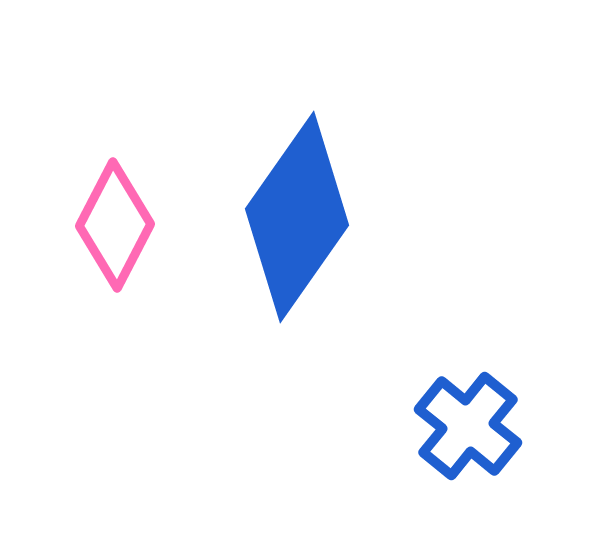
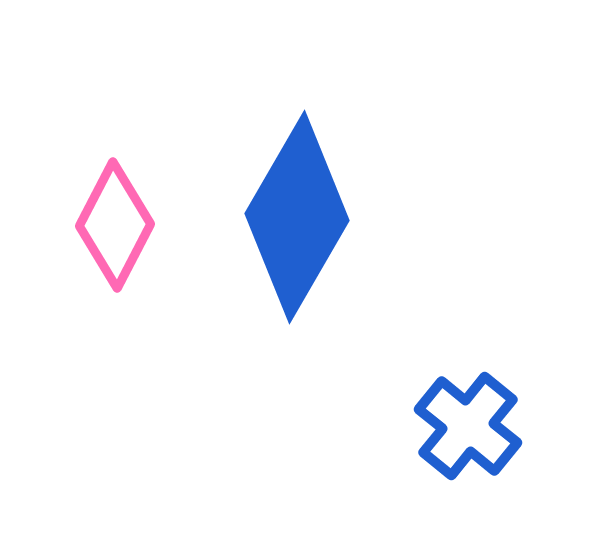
blue diamond: rotated 5 degrees counterclockwise
